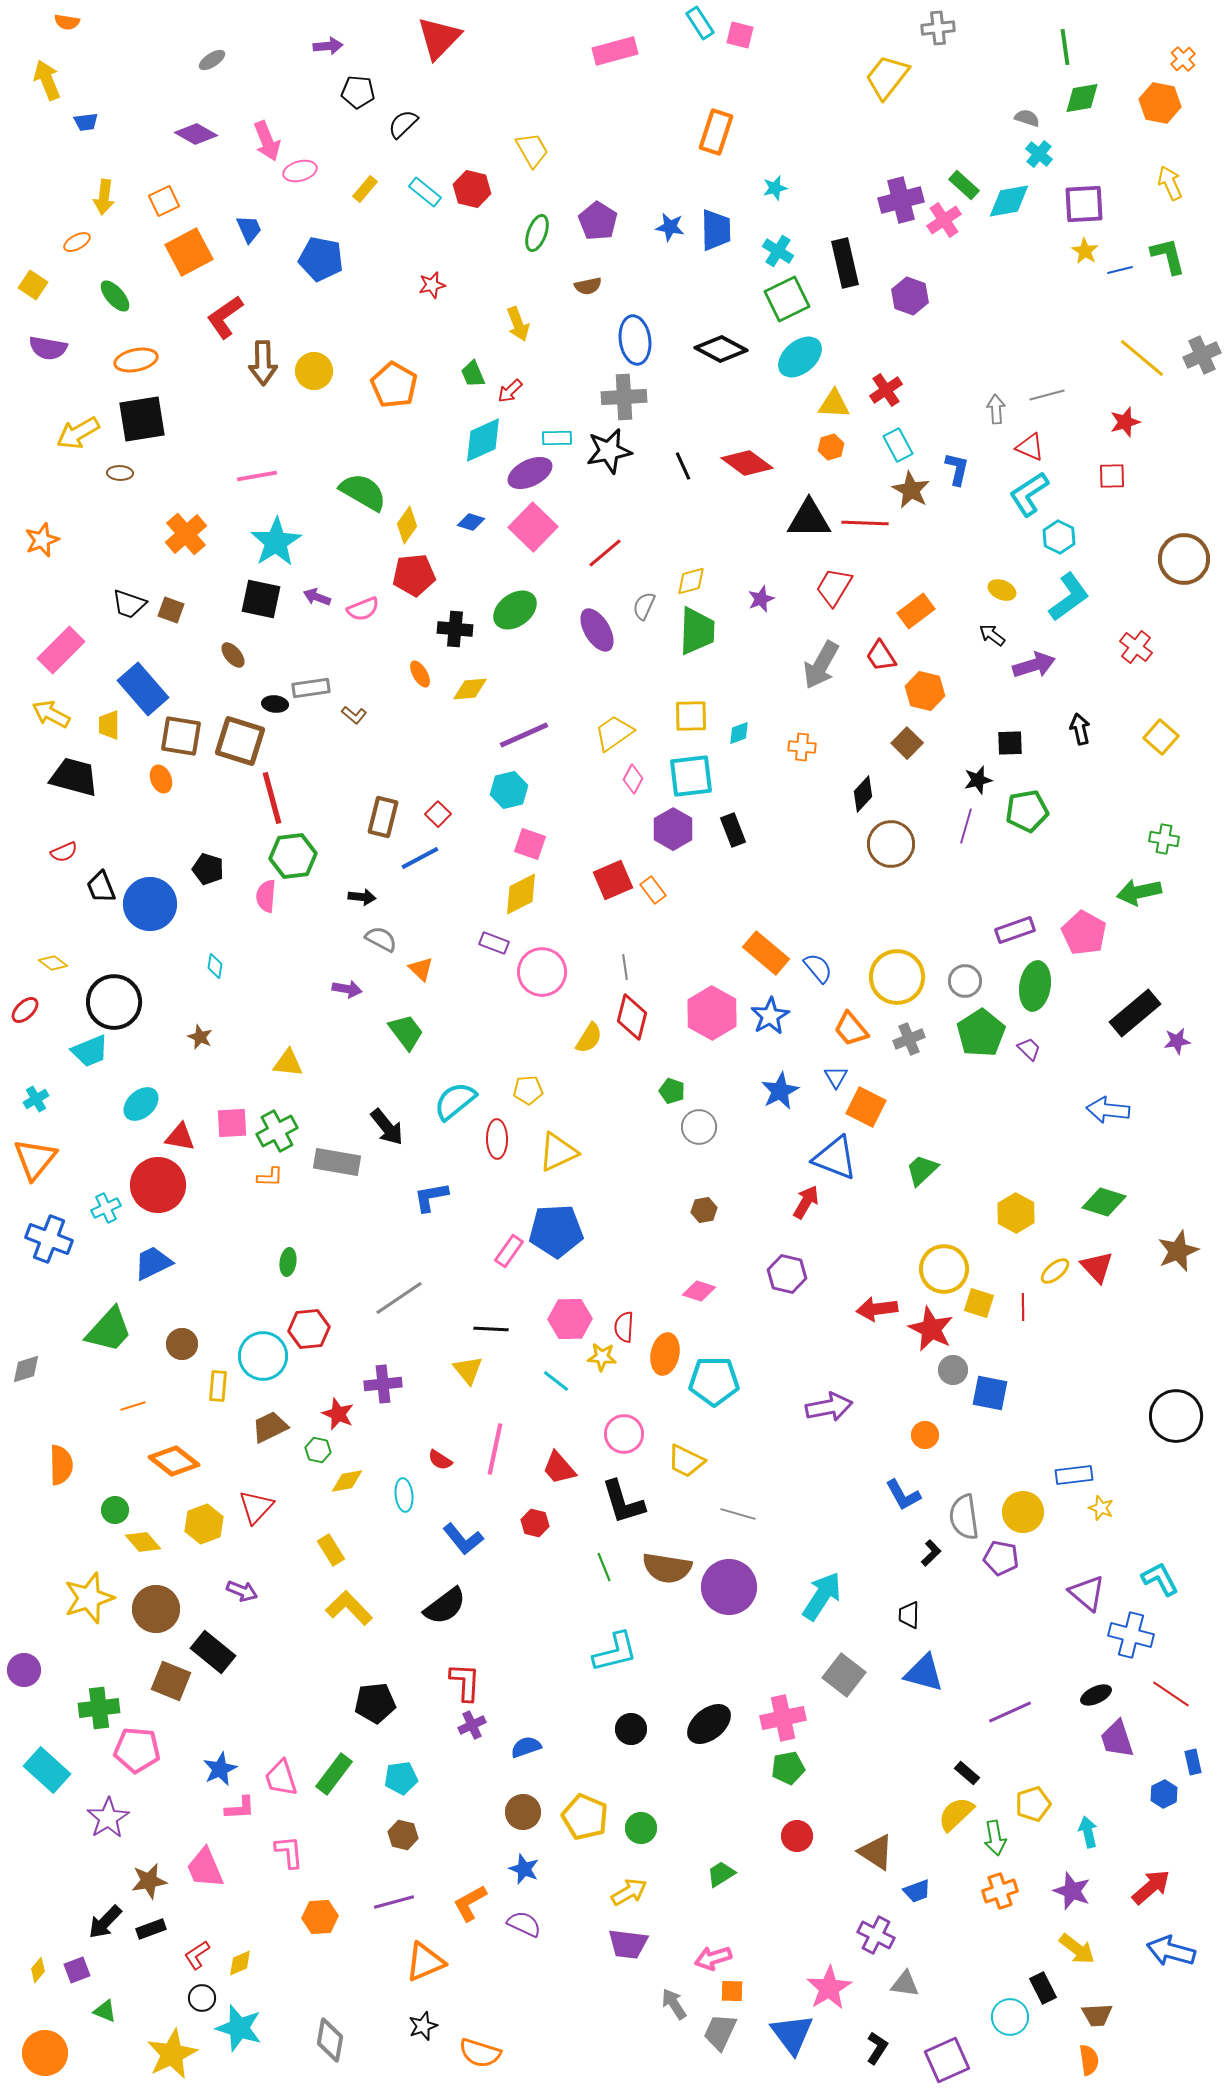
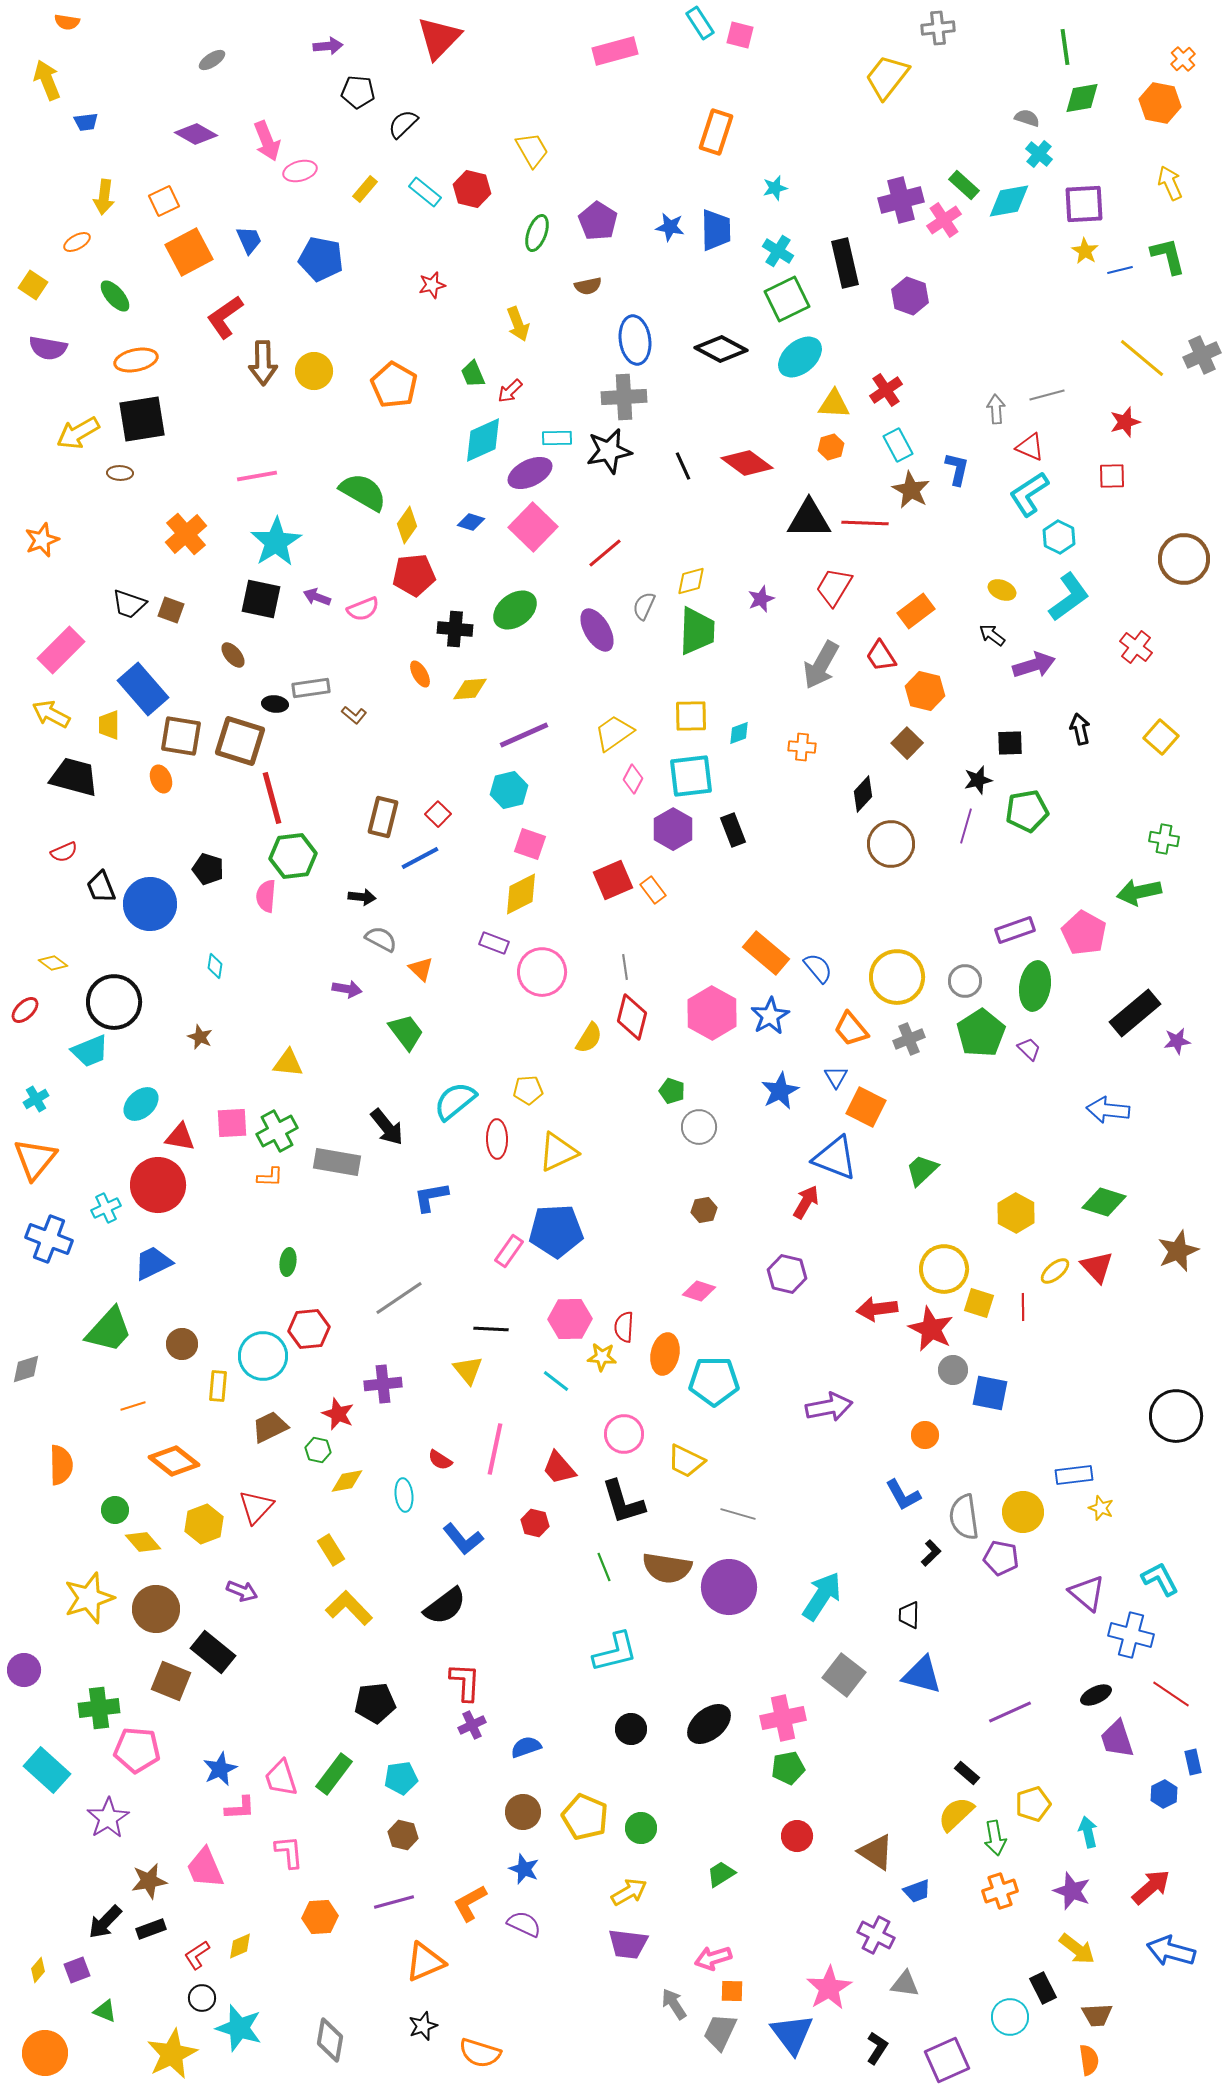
blue trapezoid at (249, 229): moved 11 px down
blue triangle at (924, 1673): moved 2 px left, 2 px down
yellow diamond at (240, 1963): moved 17 px up
